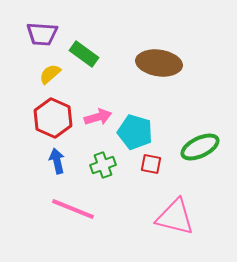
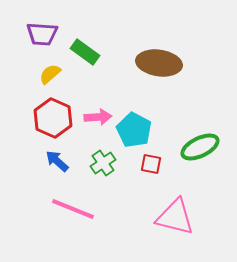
green rectangle: moved 1 px right, 2 px up
pink arrow: rotated 12 degrees clockwise
cyan pentagon: moved 1 px left, 2 px up; rotated 12 degrees clockwise
blue arrow: rotated 35 degrees counterclockwise
green cross: moved 2 px up; rotated 15 degrees counterclockwise
